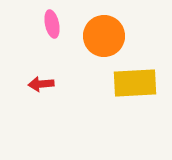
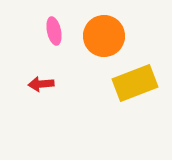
pink ellipse: moved 2 px right, 7 px down
yellow rectangle: rotated 18 degrees counterclockwise
